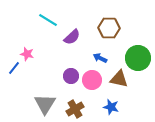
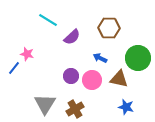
blue star: moved 15 px right
